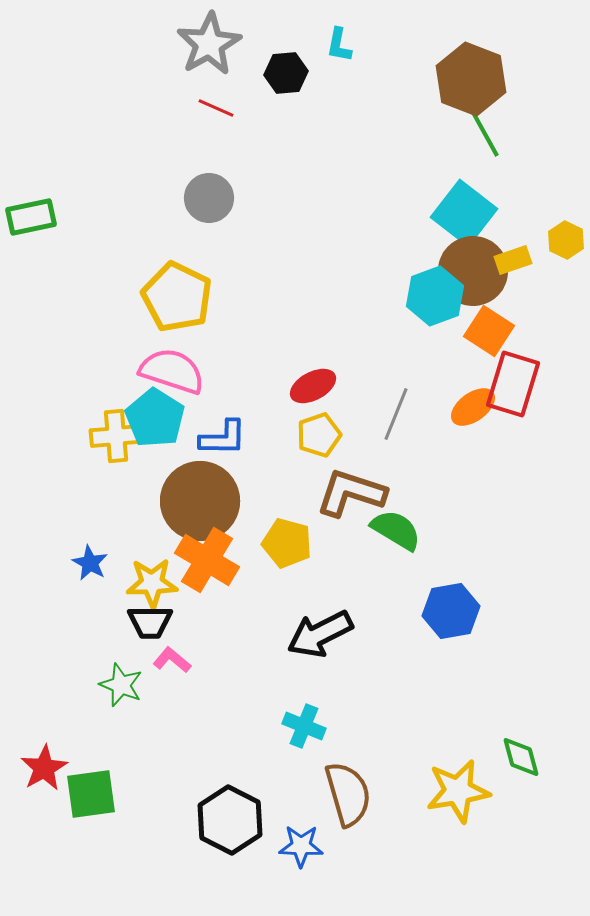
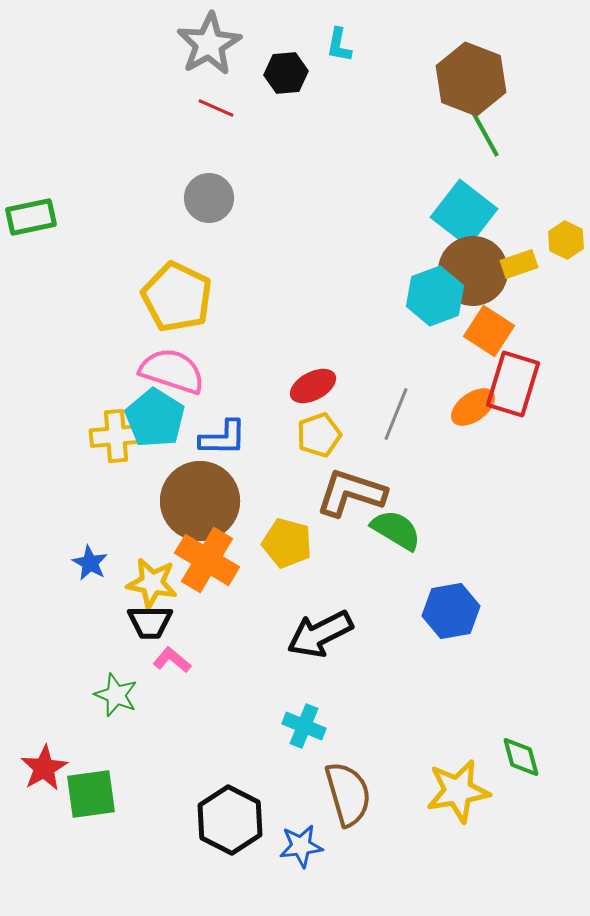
yellow rectangle at (513, 260): moved 6 px right, 4 px down
yellow star at (152, 583): rotated 12 degrees clockwise
green star at (121, 685): moved 5 px left, 10 px down
blue star at (301, 846): rotated 9 degrees counterclockwise
